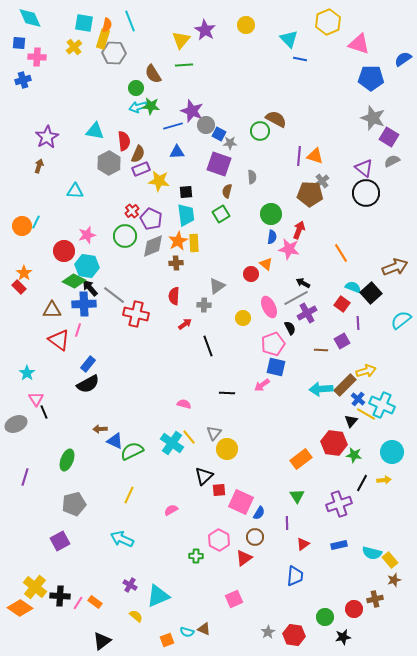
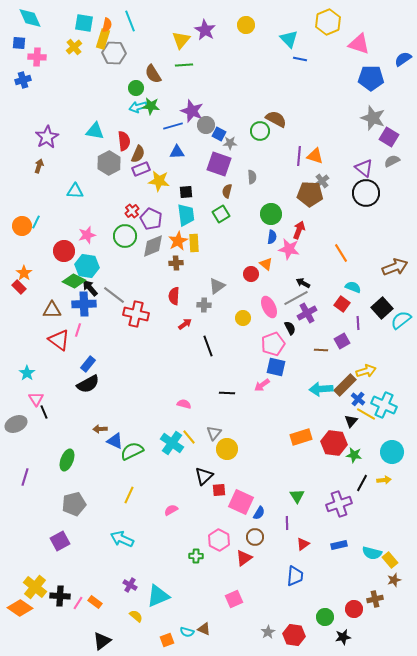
black square at (371, 293): moved 11 px right, 15 px down
cyan cross at (382, 405): moved 2 px right
orange rectangle at (301, 459): moved 22 px up; rotated 20 degrees clockwise
